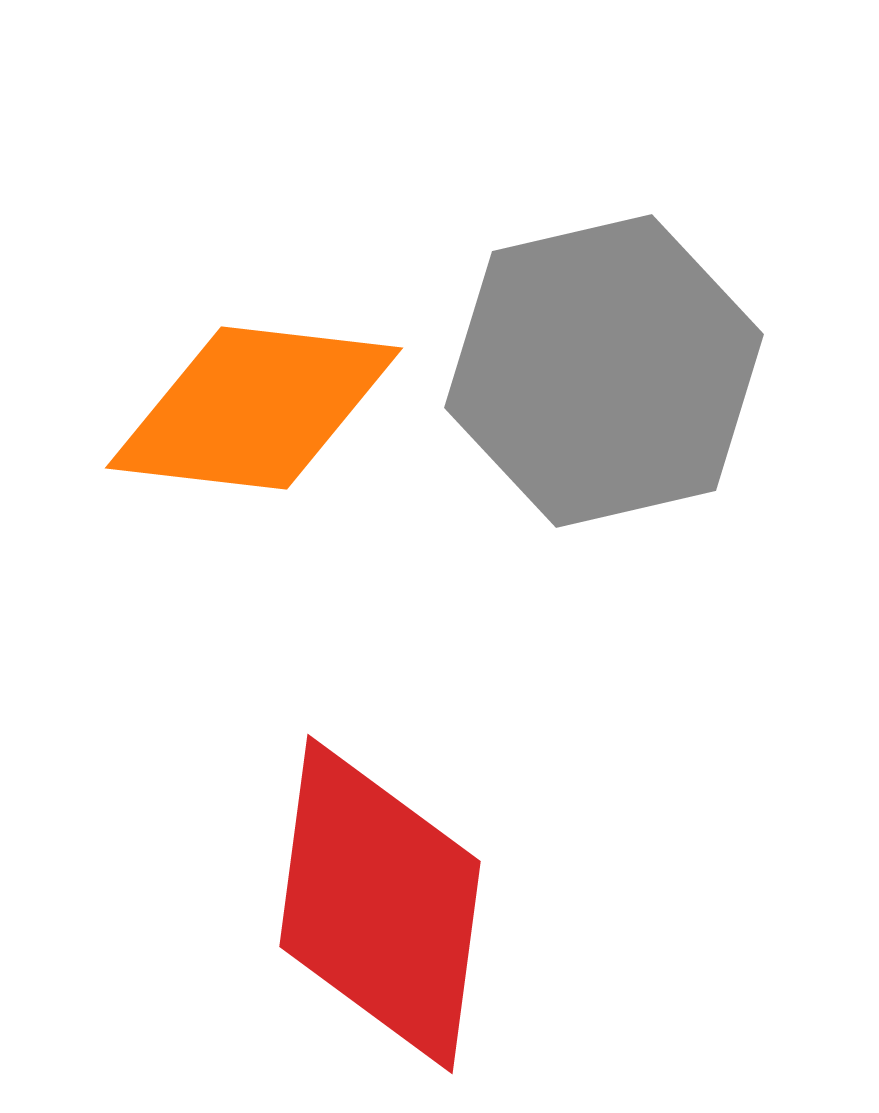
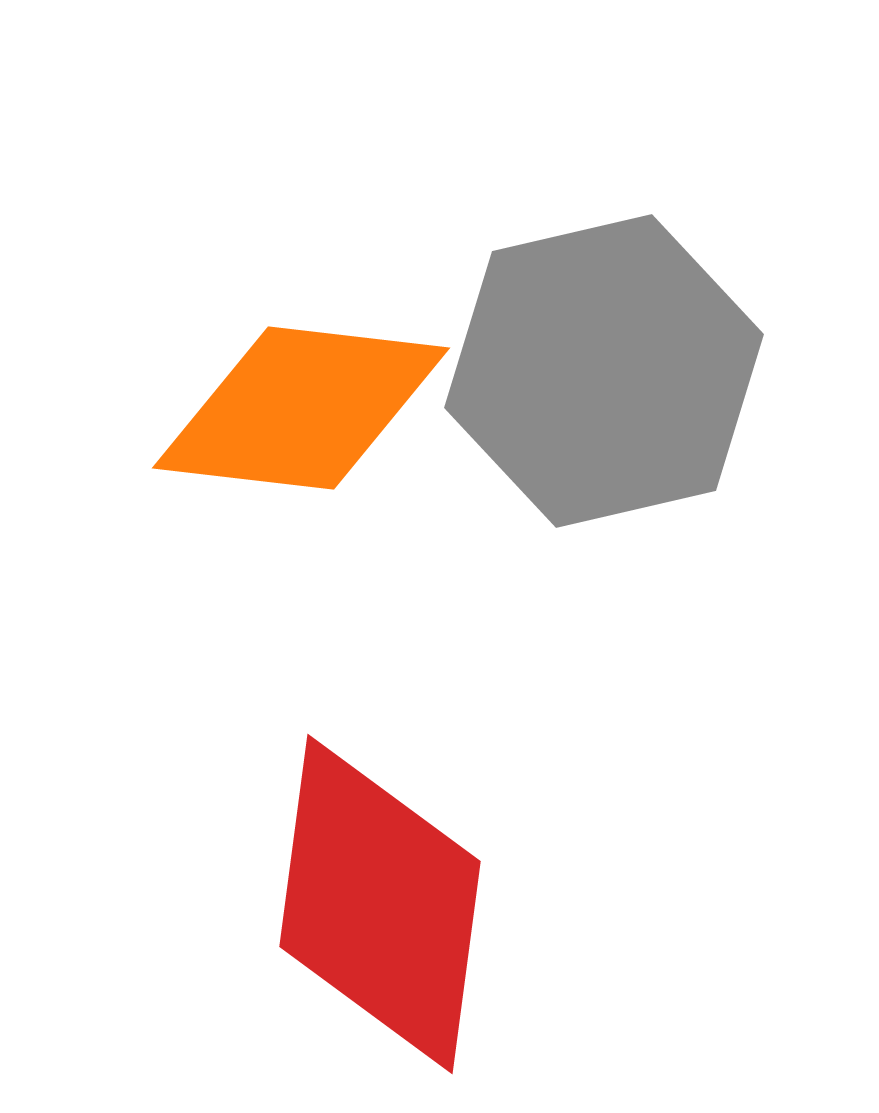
orange diamond: moved 47 px right
